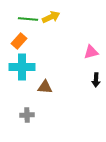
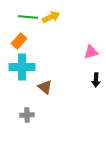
green line: moved 2 px up
brown triangle: rotated 35 degrees clockwise
